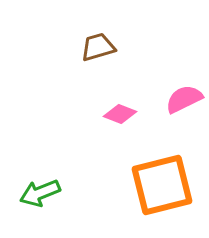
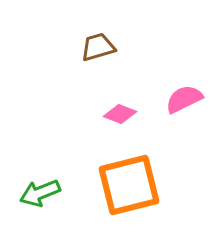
orange square: moved 33 px left
